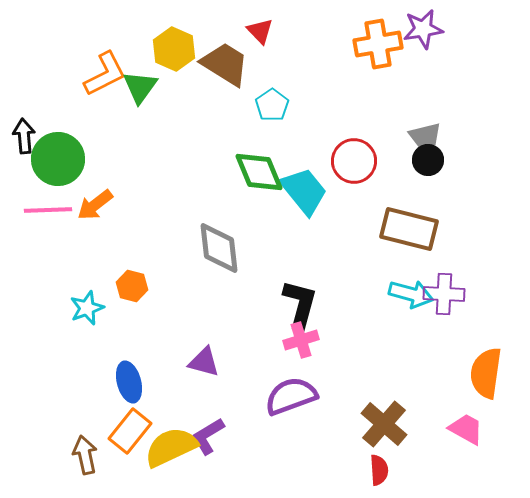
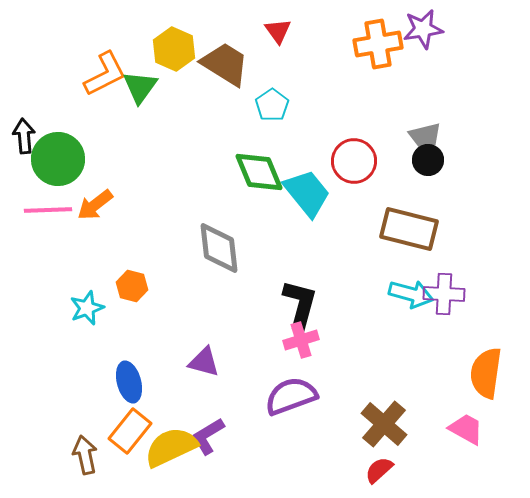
red triangle: moved 18 px right; rotated 8 degrees clockwise
cyan trapezoid: moved 3 px right, 2 px down
red semicircle: rotated 128 degrees counterclockwise
